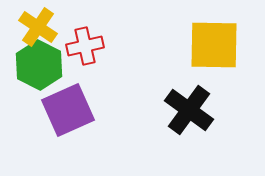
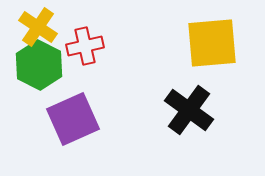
yellow square: moved 2 px left, 2 px up; rotated 6 degrees counterclockwise
purple square: moved 5 px right, 9 px down
